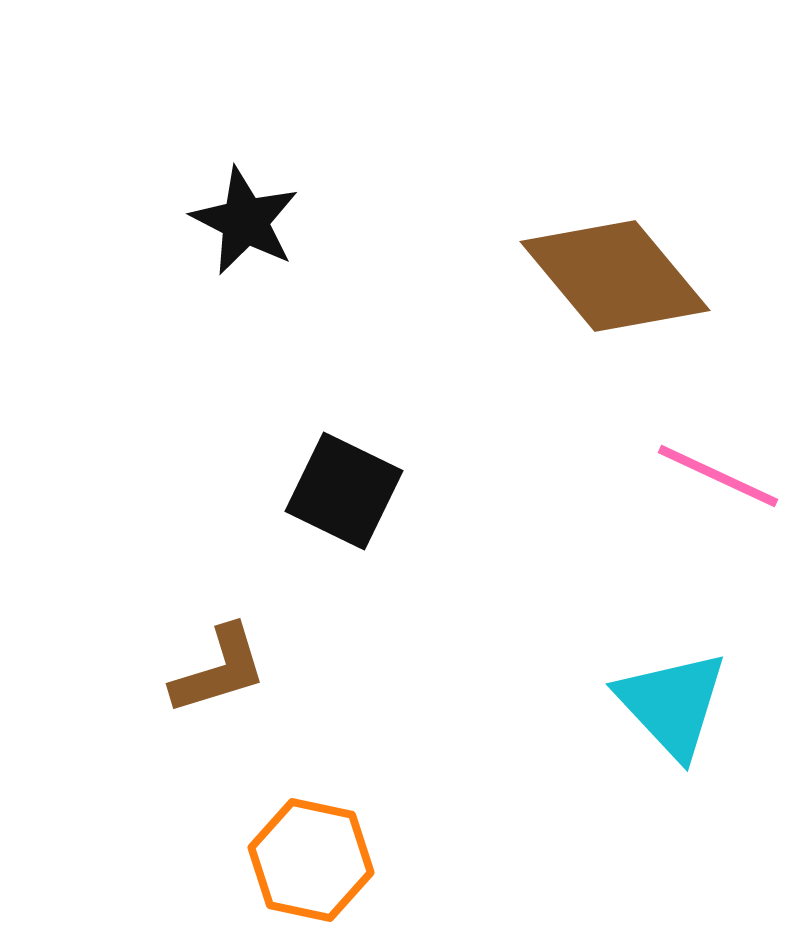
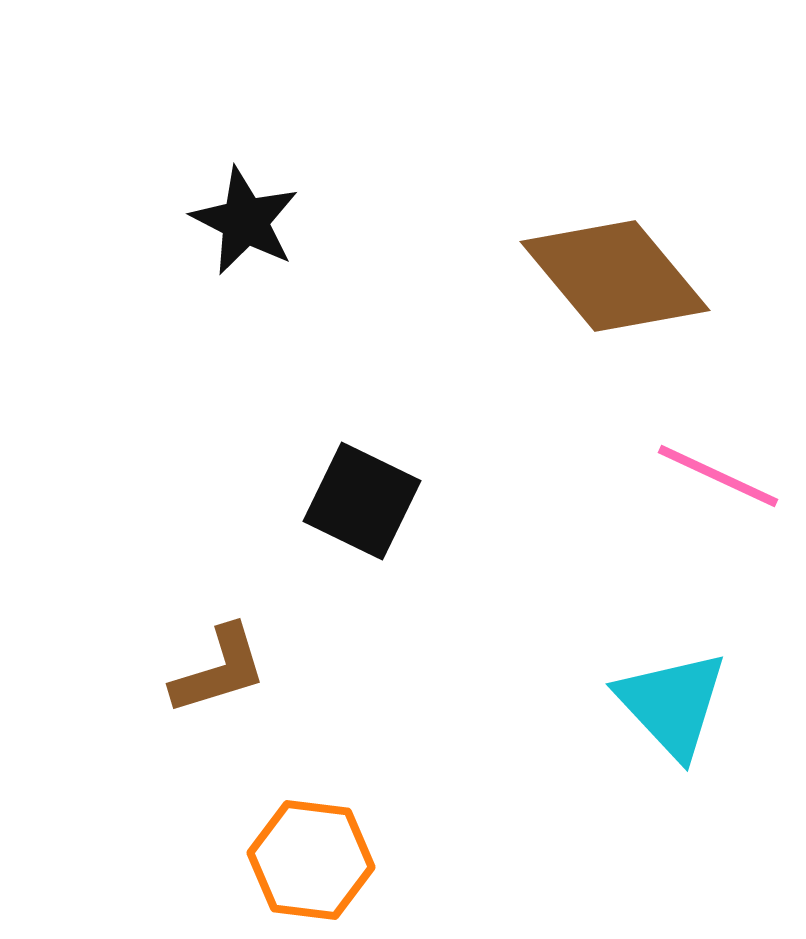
black square: moved 18 px right, 10 px down
orange hexagon: rotated 5 degrees counterclockwise
